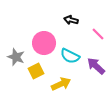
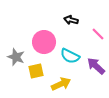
pink circle: moved 1 px up
yellow square: rotated 14 degrees clockwise
